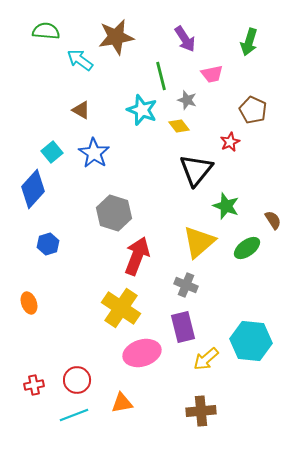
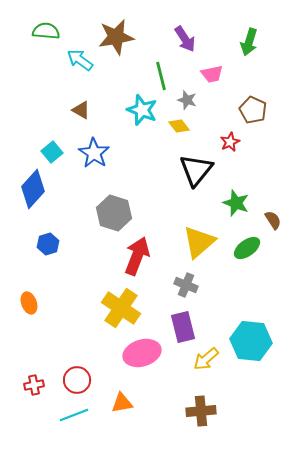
green star: moved 10 px right, 3 px up
